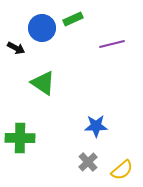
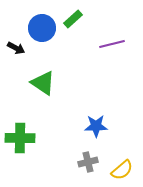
green rectangle: rotated 18 degrees counterclockwise
gray cross: rotated 30 degrees clockwise
